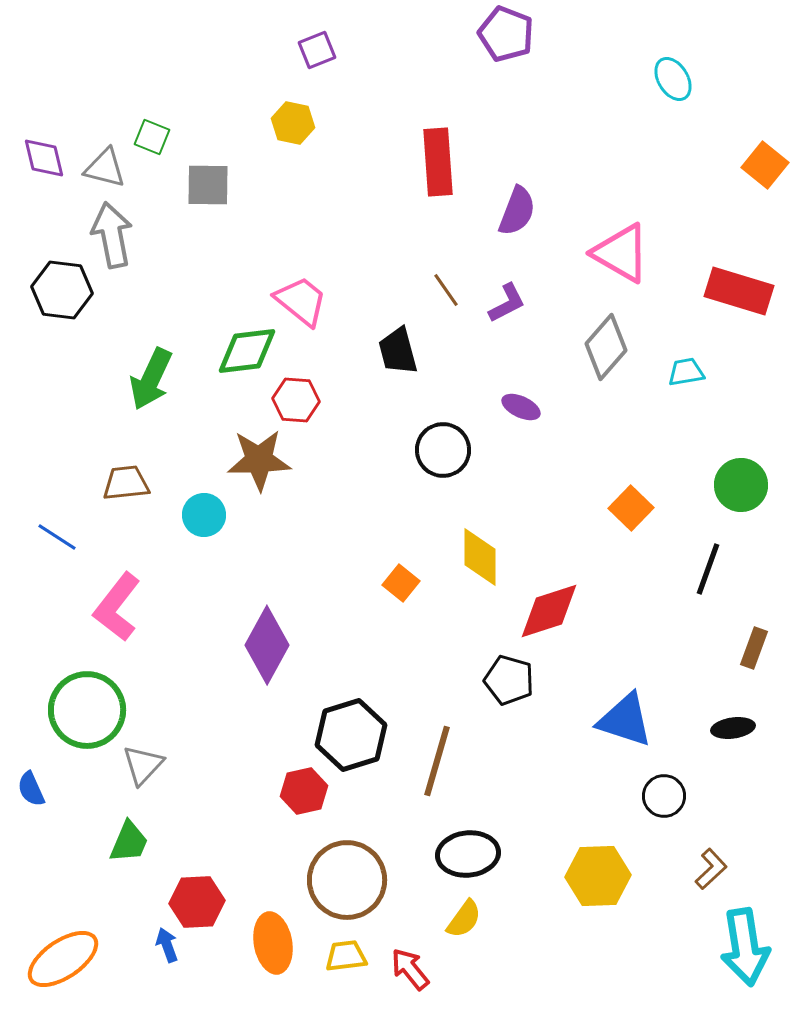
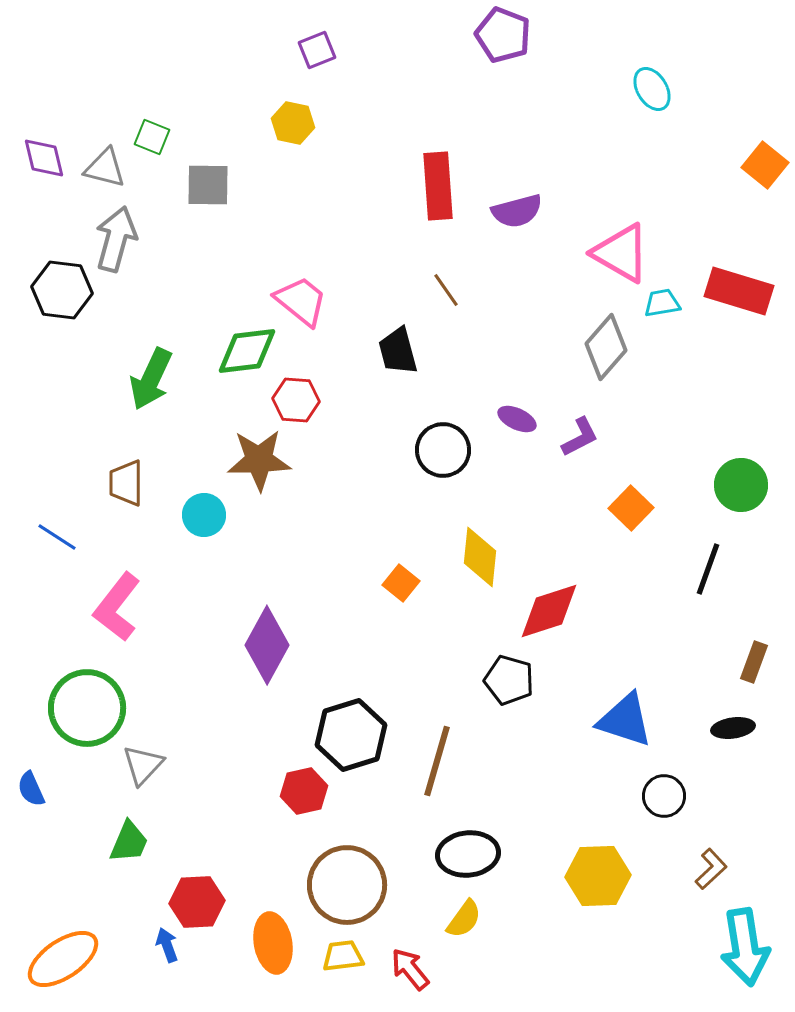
purple pentagon at (506, 34): moved 3 px left, 1 px down
cyan ellipse at (673, 79): moved 21 px left, 10 px down
red rectangle at (438, 162): moved 24 px down
purple semicircle at (517, 211): rotated 54 degrees clockwise
gray arrow at (112, 235): moved 4 px right, 4 px down; rotated 26 degrees clockwise
purple L-shape at (507, 303): moved 73 px right, 134 px down
cyan trapezoid at (686, 372): moved 24 px left, 69 px up
purple ellipse at (521, 407): moved 4 px left, 12 px down
brown trapezoid at (126, 483): rotated 84 degrees counterclockwise
yellow diamond at (480, 557): rotated 6 degrees clockwise
brown rectangle at (754, 648): moved 14 px down
green circle at (87, 710): moved 2 px up
brown circle at (347, 880): moved 5 px down
yellow trapezoid at (346, 956): moved 3 px left
